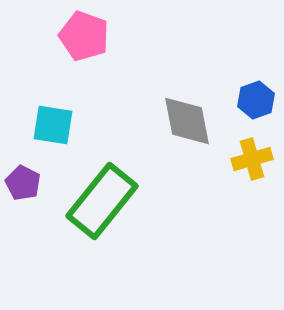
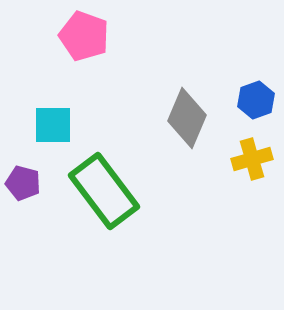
gray diamond: moved 3 px up; rotated 34 degrees clockwise
cyan square: rotated 9 degrees counterclockwise
purple pentagon: rotated 12 degrees counterclockwise
green rectangle: moved 2 px right, 10 px up; rotated 76 degrees counterclockwise
